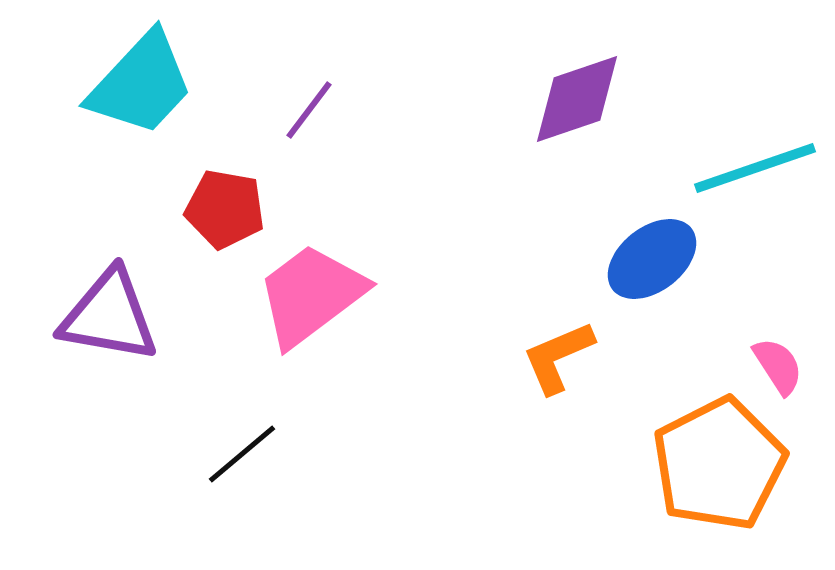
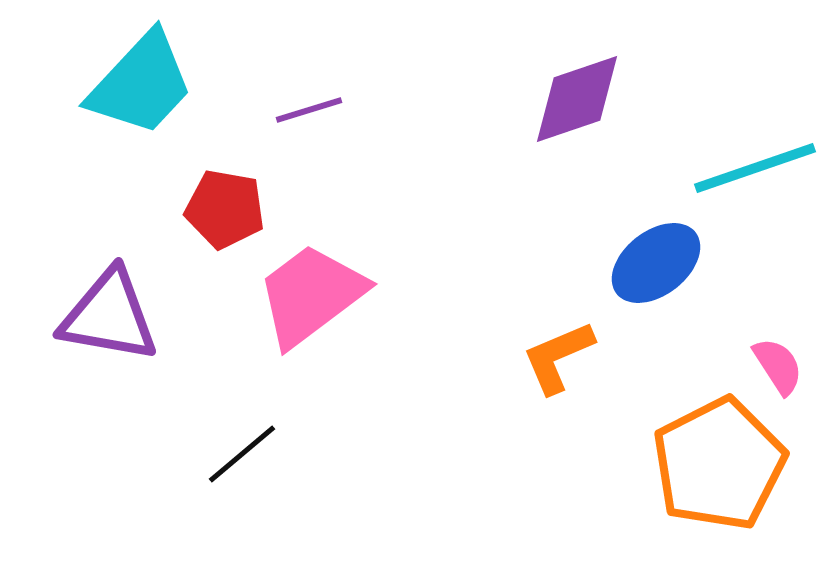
purple line: rotated 36 degrees clockwise
blue ellipse: moved 4 px right, 4 px down
